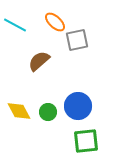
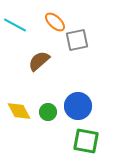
green square: rotated 16 degrees clockwise
